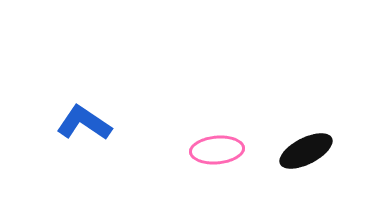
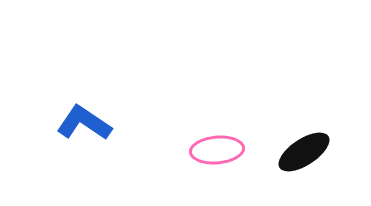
black ellipse: moved 2 px left, 1 px down; rotated 6 degrees counterclockwise
